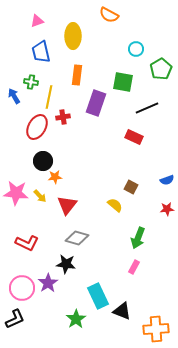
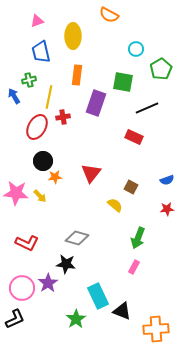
green cross: moved 2 px left, 2 px up; rotated 24 degrees counterclockwise
red triangle: moved 24 px right, 32 px up
